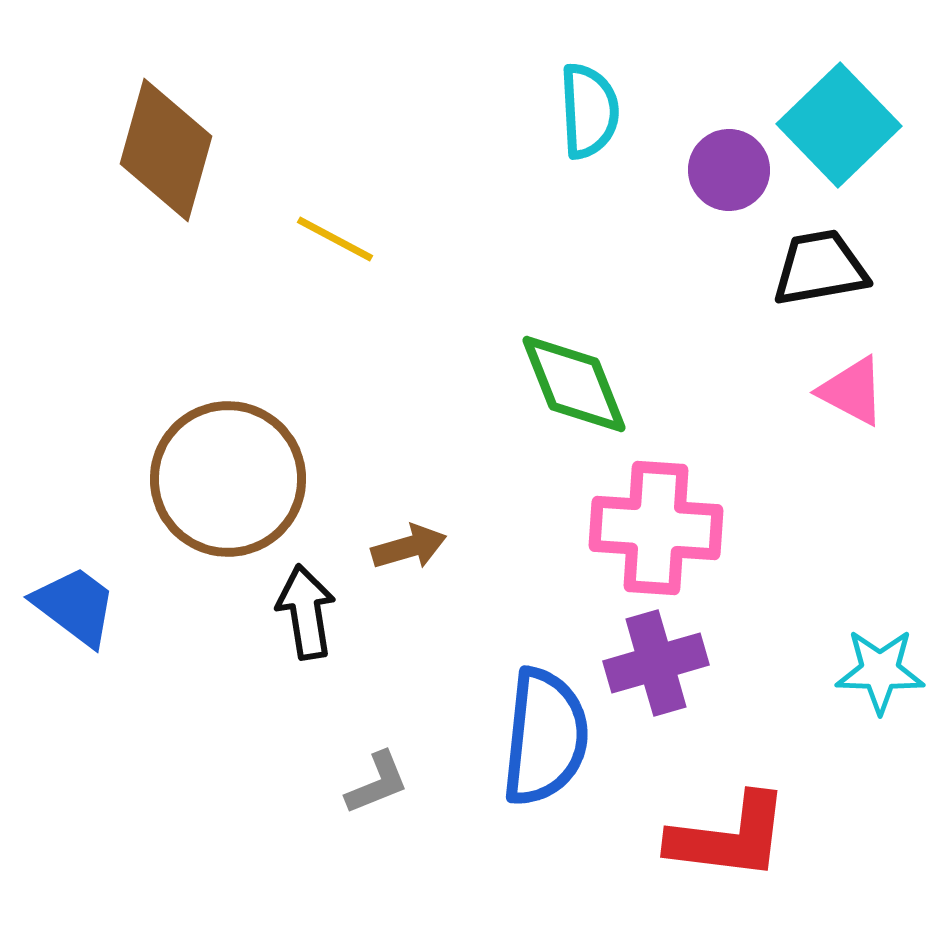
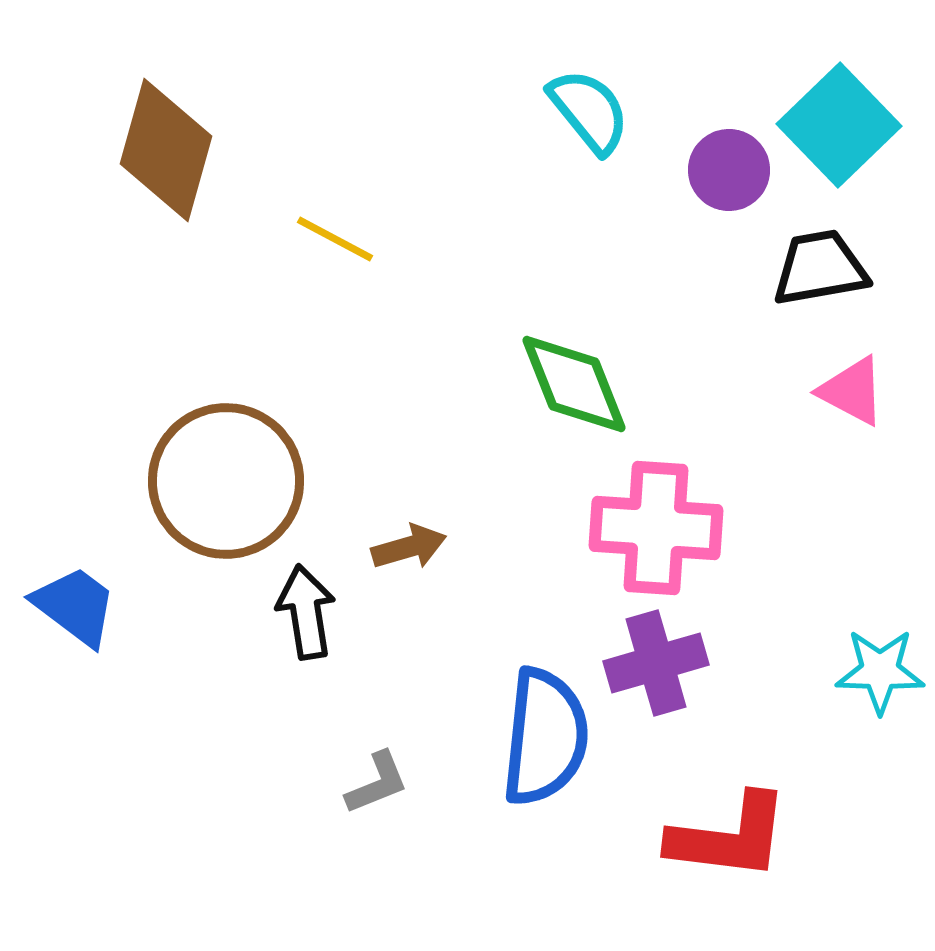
cyan semicircle: rotated 36 degrees counterclockwise
brown circle: moved 2 px left, 2 px down
